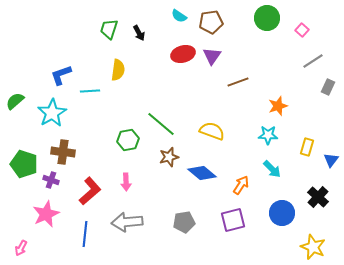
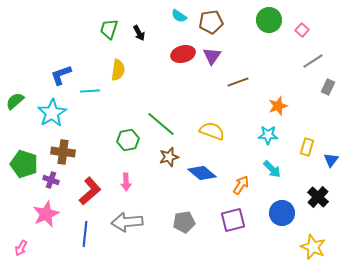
green circle at (267, 18): moved 2 px right, 2 px down
